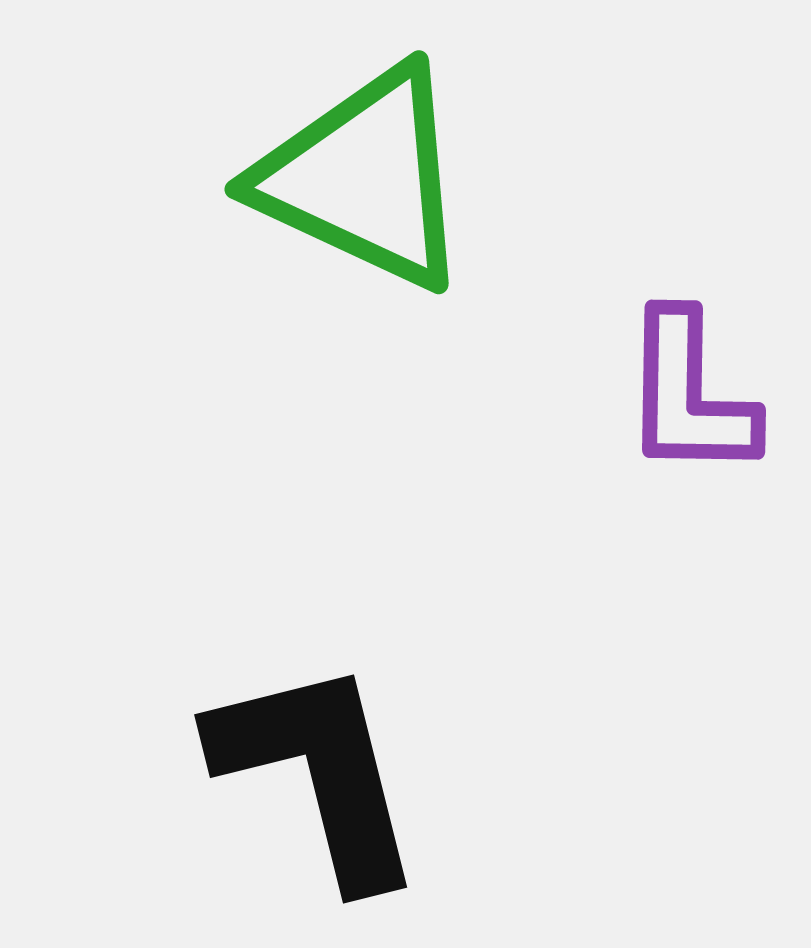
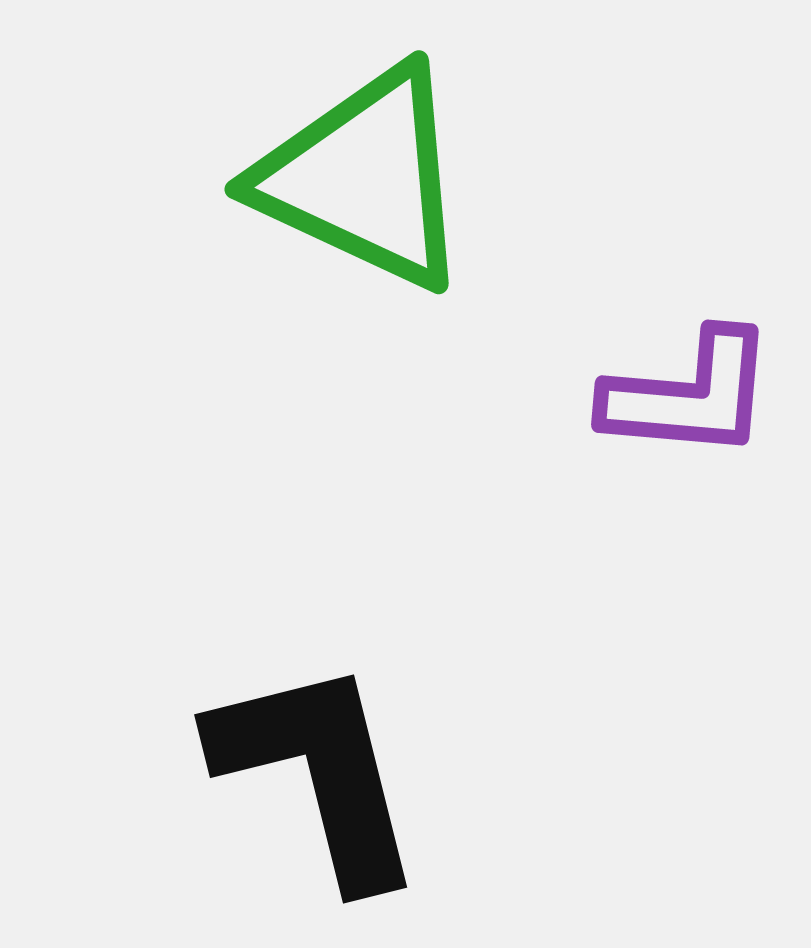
purple L-shape: rotated 86 degrees counterclockwise
